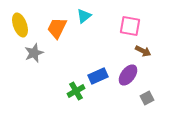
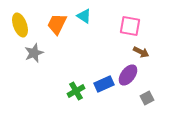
cyan triangle: rotated 49 degrees counterclockwise
orange trapezoid: moved 4 px up
brown arrow: moved 2 px left, 1 px down
blue rectangle: moved 6 px right, 8 px down
